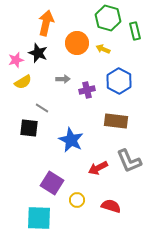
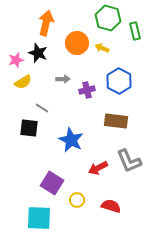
yellow arrow: moved 1 px left, 1 px up
